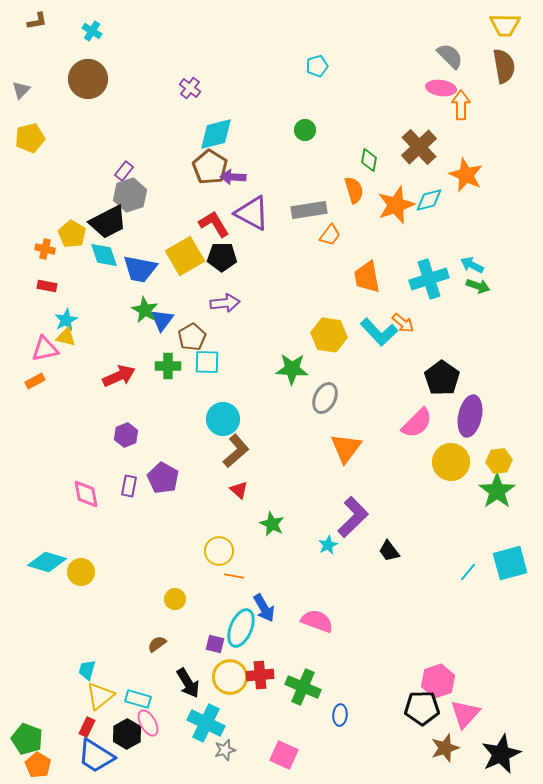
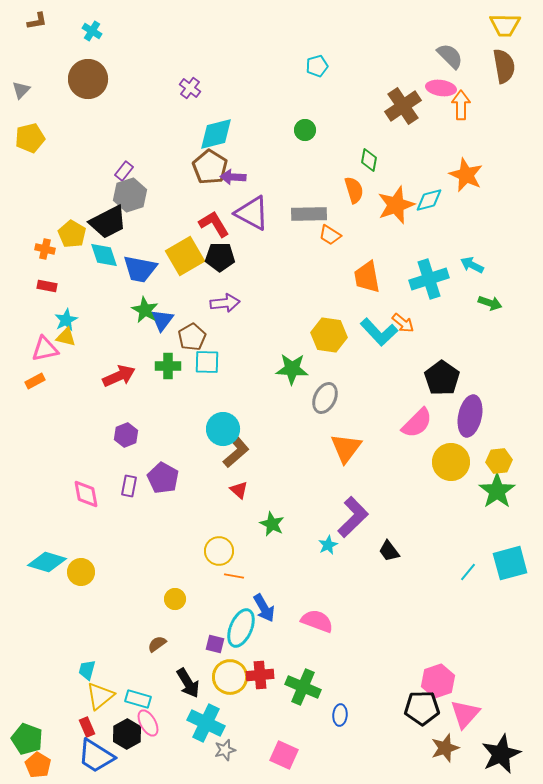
brown cross at (419, 147): moved 16 px left, 41 px up; rotated 9 degrees clockwise
gray rectangle at (309, 210): moved 4 px down; rotated 8 degrees clockwise
orange trapezoid at (330, 235): rotated 85 degrees clockwise
black pentagon at (222, 257): moved 2 px left
green arrow at (478, 286): moved 12 px right, 17 px down
cyan circle at (223, 419): moved 10 px down
red rectangle at (87, 727): rotated 48 degrees counterclockwise
